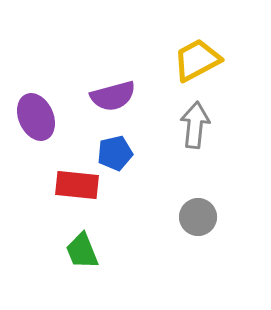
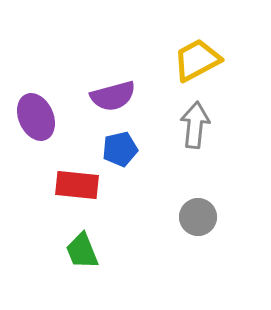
blue pentagon: moved 5 px right, 4 px up
